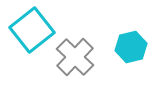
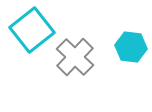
cyan hexagon: rotated 20 degrees clockwise
